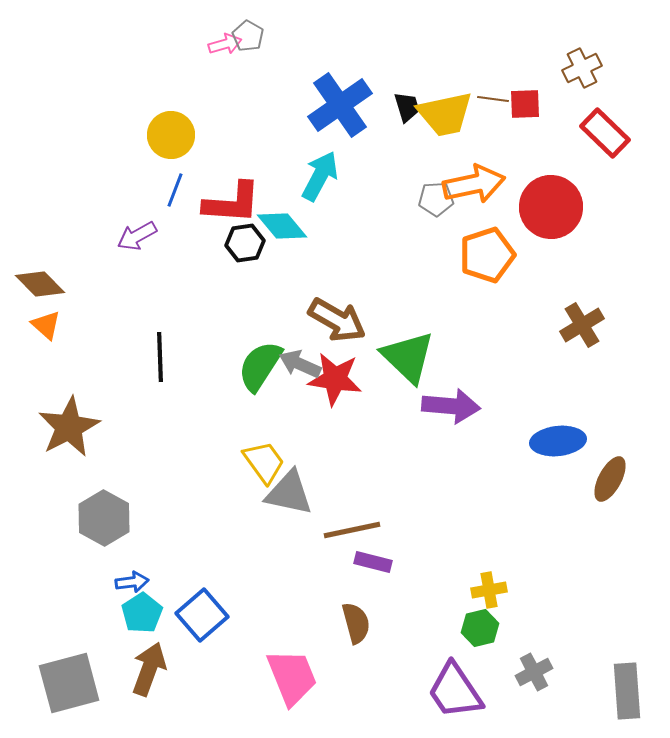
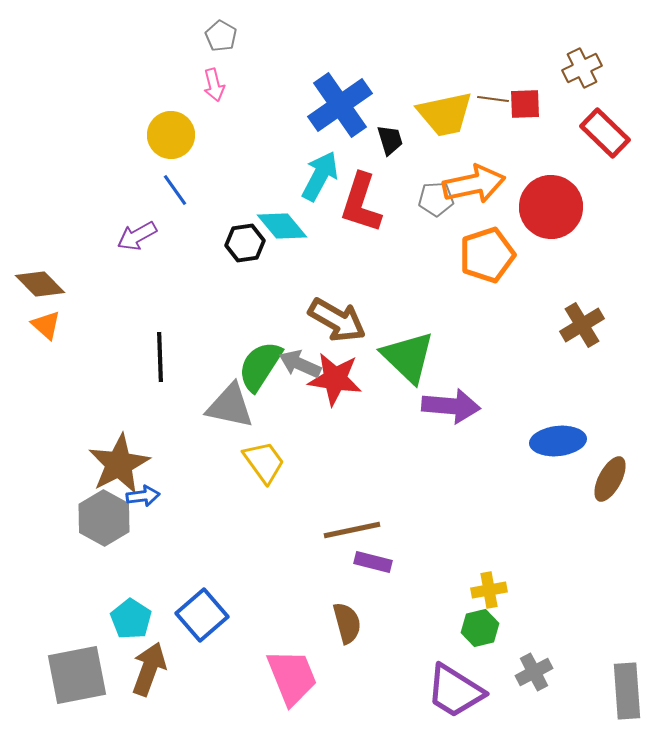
gray pentagon at (248, 36): moved 27 px left
pink arrow at (225, 44): moved 11 px left, 41 px down; rotated 92 degrees clockwise
black trapezoid at (407, 107): moved 17 px left, 33 px down
blue line at (175, 190): rotated 56 degrees counterclockwise
red L-shape at (232, 203): moved 129 px right; rotated 104 degrees clockwise
brown star at (69, 427): moved 50 px right, 37 px down
gray triangle at (289, 493): moved 59 px left, 87 px up
blue arrow at (132, 582): moved 11 px right, 86 px up
cyan pentagon at (142, 613): moved 11 px left, 6 px down; rotated 6 degrees counterclockwise
brown semicircle at (356, 623): moved 9 px left
gray square at (69, 683): moved 8 px right, 8 px up; rotated 4 degrees clockwise
purple trapezoid at (455, 691): rotated 24 degrees counterclockwise
